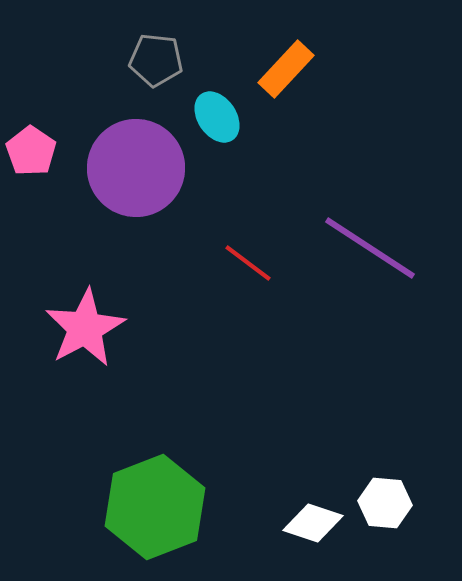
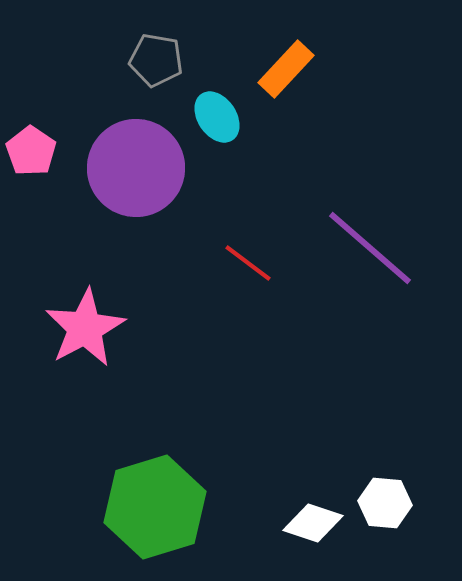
gray pentagon: rotated 4 degrees clockwise
purple line: rotated 8 degrees clockwise
green hexagon: rotated 4 degrees clockwise
